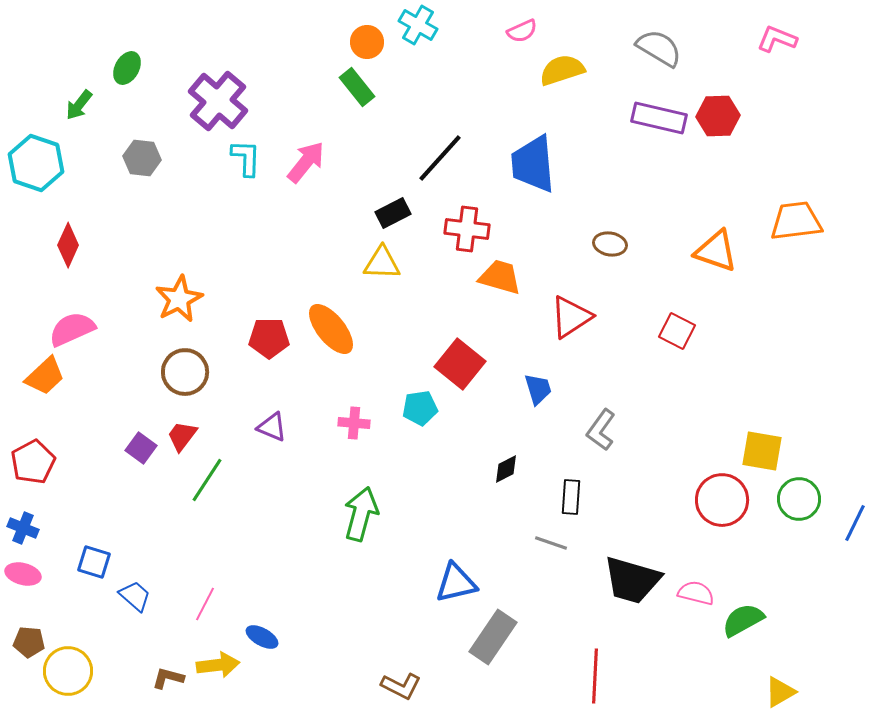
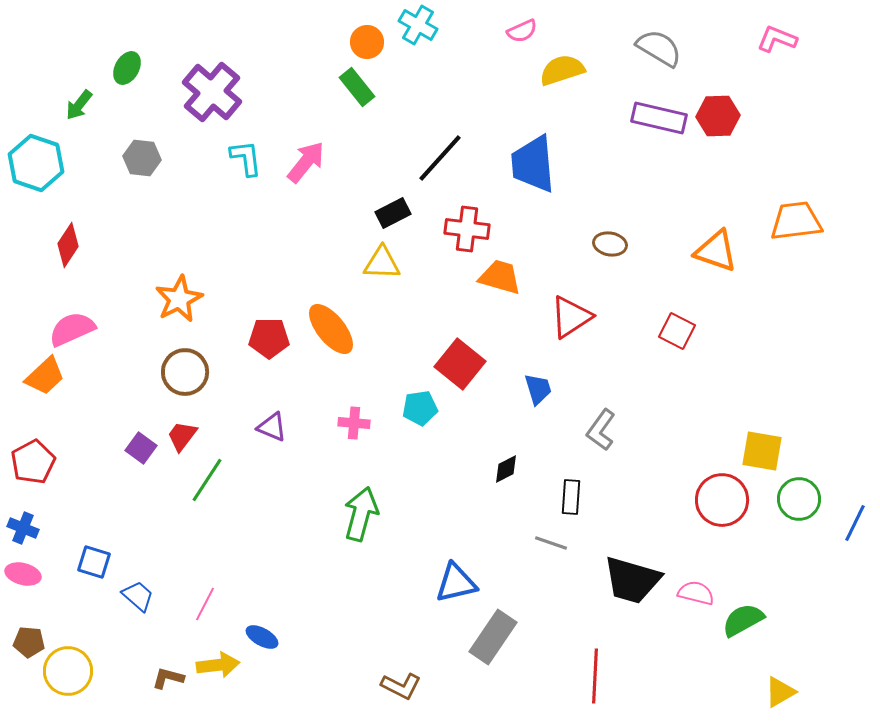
purple cross at (218, 101): moved 6 px left, 9 px up
cyan L-shape at (246, 158): rotated 9 degrees counterclockwise
red diamond at (68, 245): rotated 9 degrees clockwise
blue trapezoid at (135, 596): moved 3 px right
